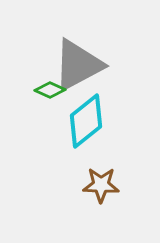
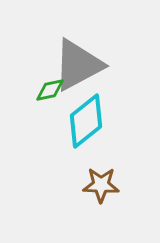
green diamond: rotated 36 degrees counterclockwise
